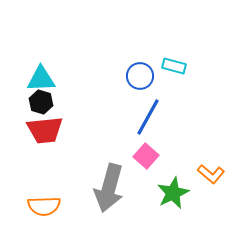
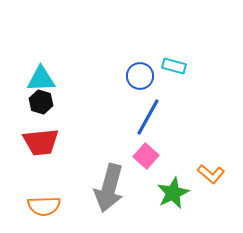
red trapezoid: moved 4 px left, 12 px down
